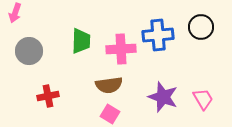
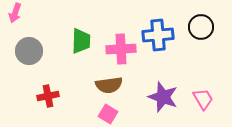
pink square: moved 2 px left
